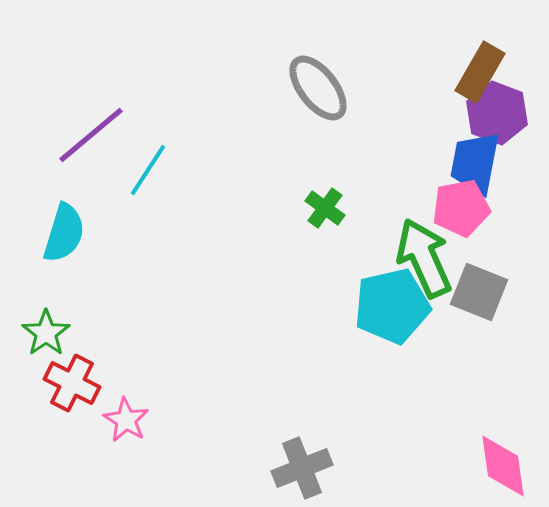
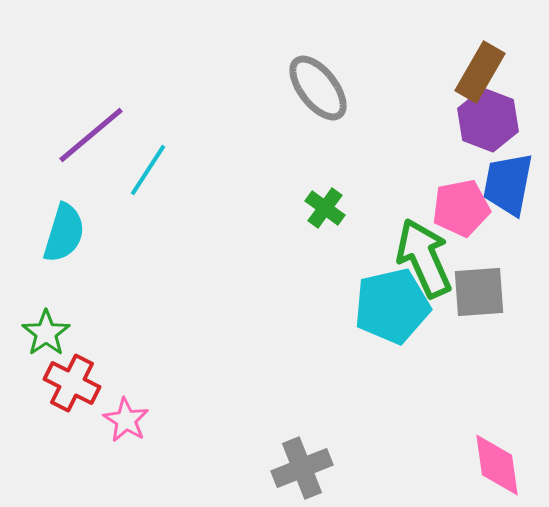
purple hexagon: moved 9 px left, 7 px down
blue trapezoid: moved 33 px right, 21 px down
gray square: rotated 26 degrees counterclockwise
pink diamond: moved 6 px left, 1 px up
